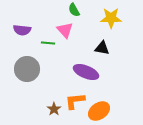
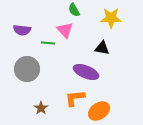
orange L-shape: moved 3 px up
brown star: moved 13 px left, 1 px up
